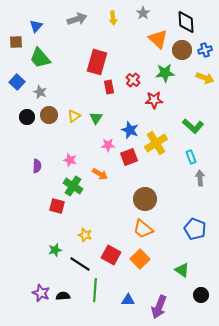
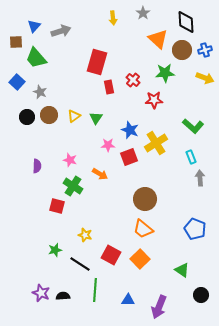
gray arrow at (77, 19): moved 16 px left, 12 px down
blue triangle at (36, 26): moved 2 px left
green trapezoid at (40, 58): moved 4 px left
